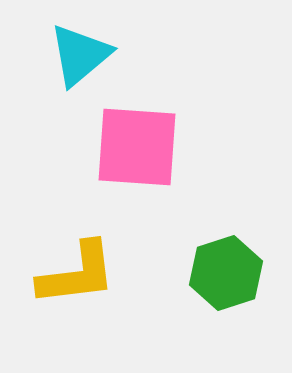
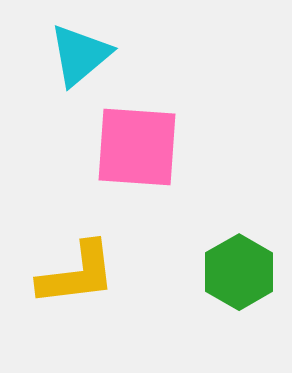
green hexagon: moved 13 px right, 1 px up; rotated 12 degrees counterclockwise
